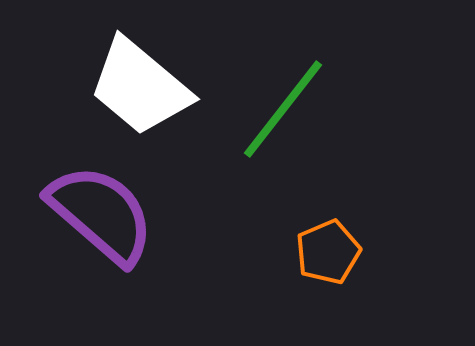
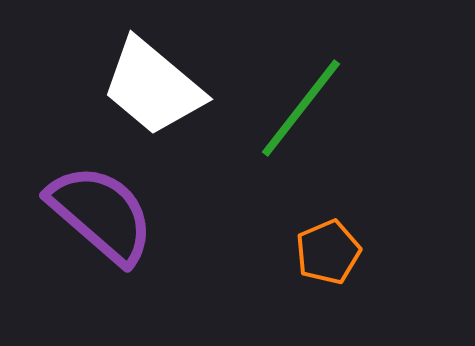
white trapezoid: moved 13 px right
green line: moved 18 px right, 1 px up
